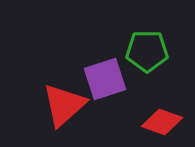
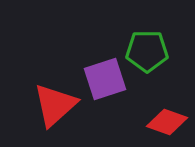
red triangle: moved 9 px left
red diamond: moved 5 px right
